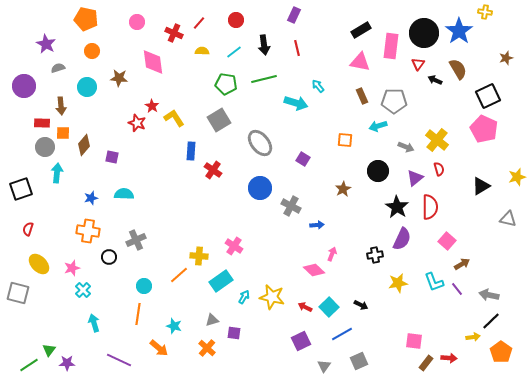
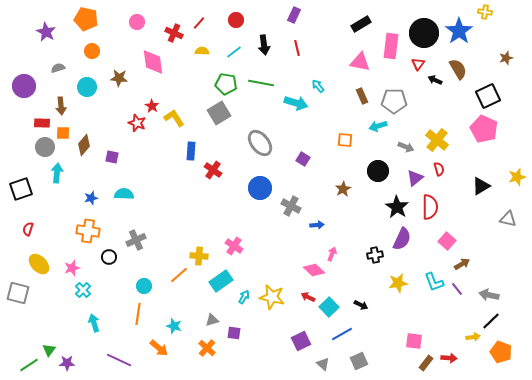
black rectangle at (361, 30): moved 6 px up
purple star at (46, 44): moved 12 px up
green line at (264, 79): moved 3 px left, 4 px down; rotated 25 degrees clockwise
gray square at (219, 120): moved 7 px up
red arrow at (305, 307): moved 3 px right, 10 px up
orange pentagon at (501, 352): rotated 15 degrees counterclockwise
gray triangle at (324, 366): moved 1 px left, 2 px up; rotated 24 degrees counterclockwise
